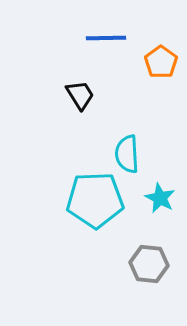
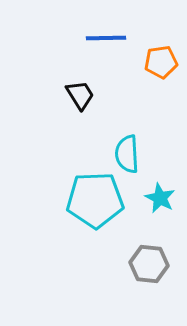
orange pentagon: rotated 28 degrees clockwise
